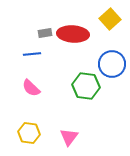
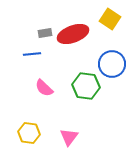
yellow square: rotated 15 degrees counterclockwise
red ellipse: rotated 24 degrees counterclockwise
pink semicircle: moved 13 px right
